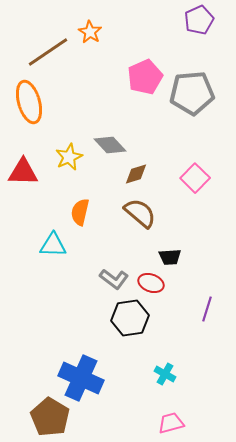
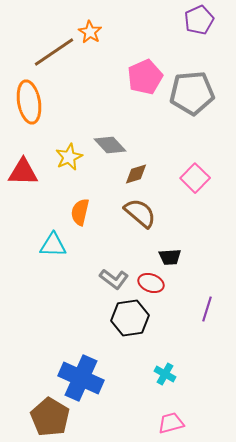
brown line: moved 6 px right
orange ellipse: rotated 6 degrees clockwise
